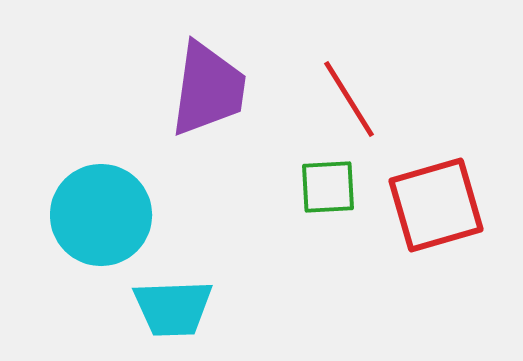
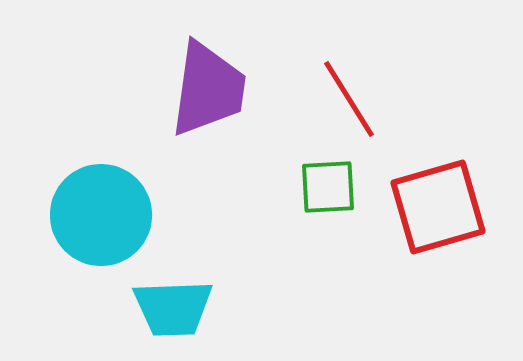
red square: moved 2 px right, 2 px down
